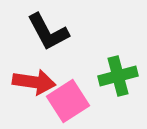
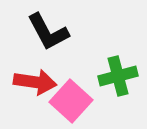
red arrow: moved 1 px right
pink square: moved 3 px right; rotated 15 degrees counterclockwise
